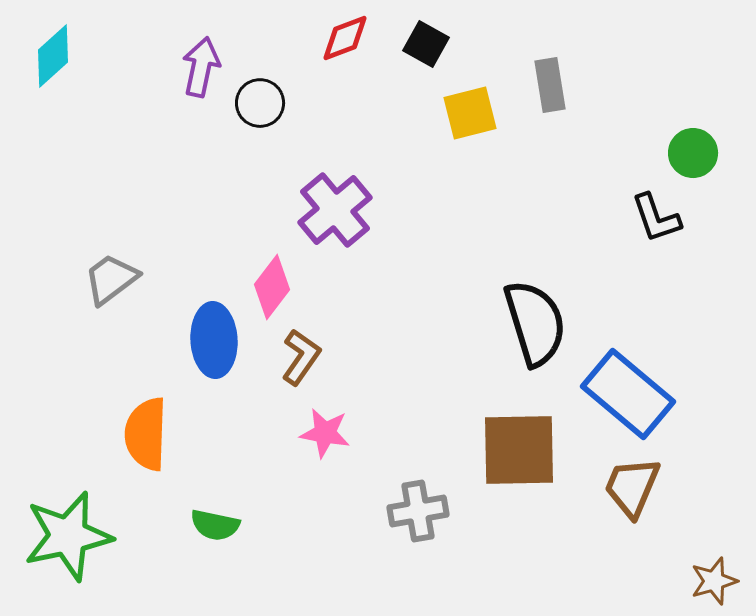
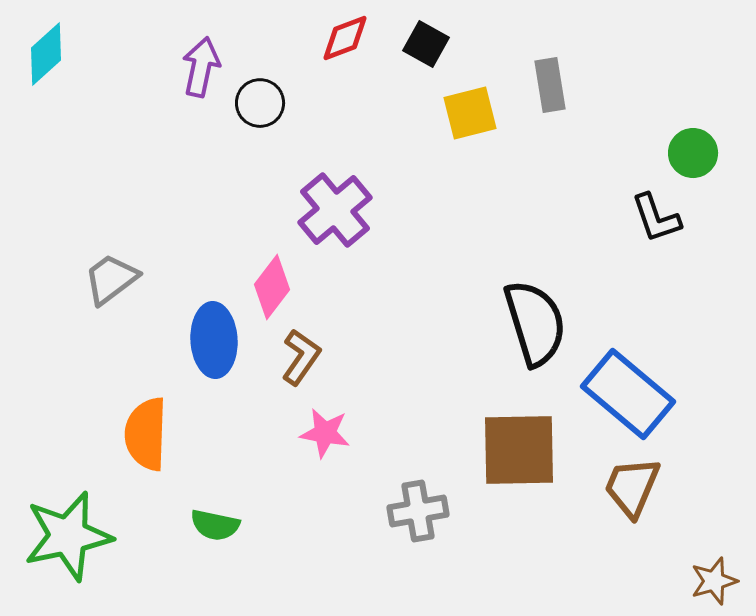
cyan diamond: moved 7 px left, 2 px up
